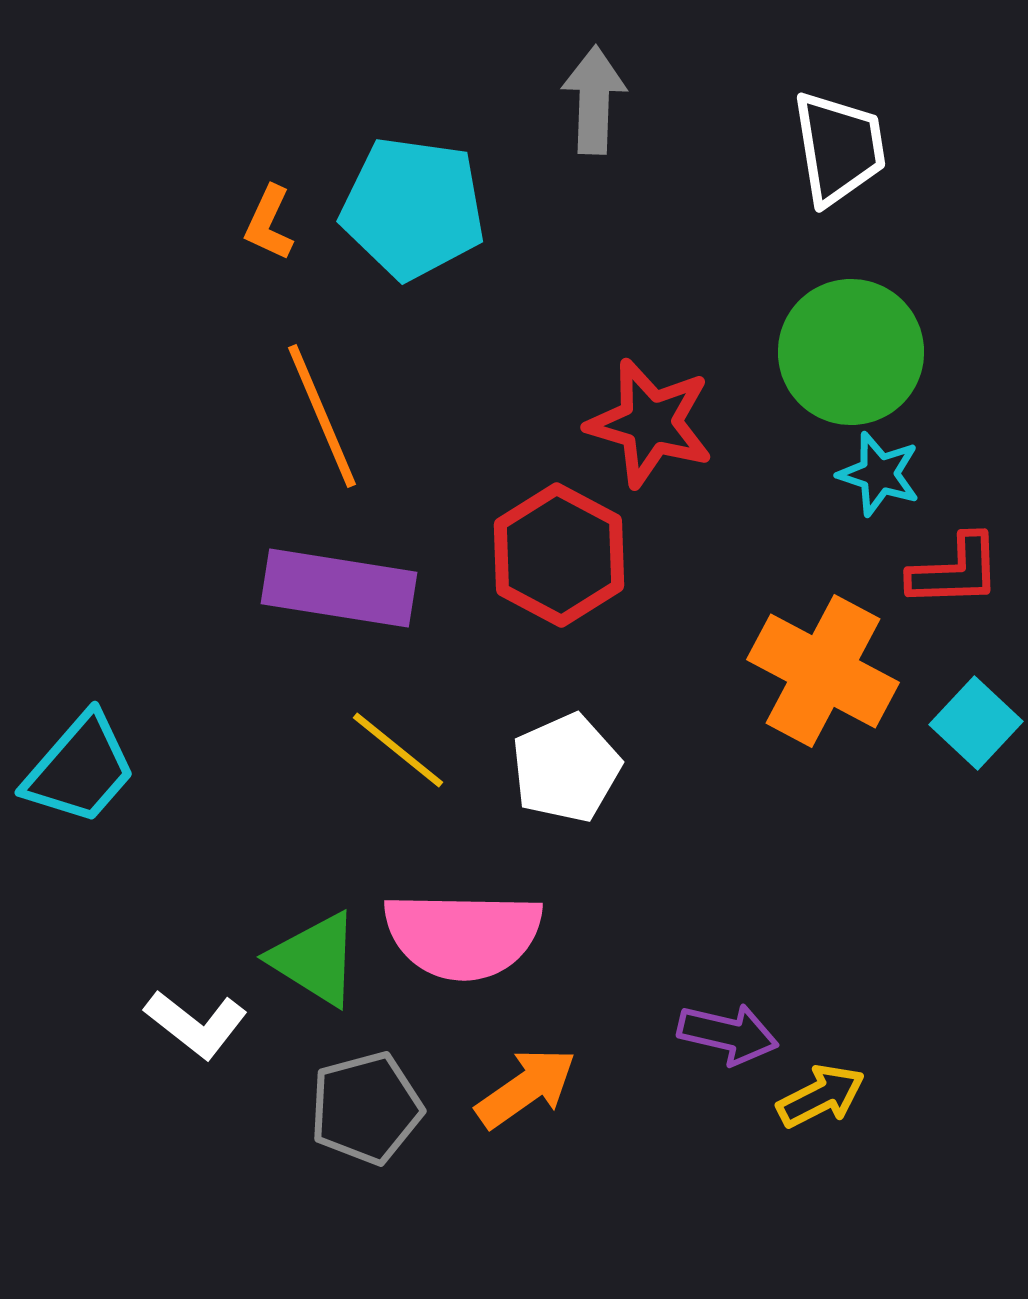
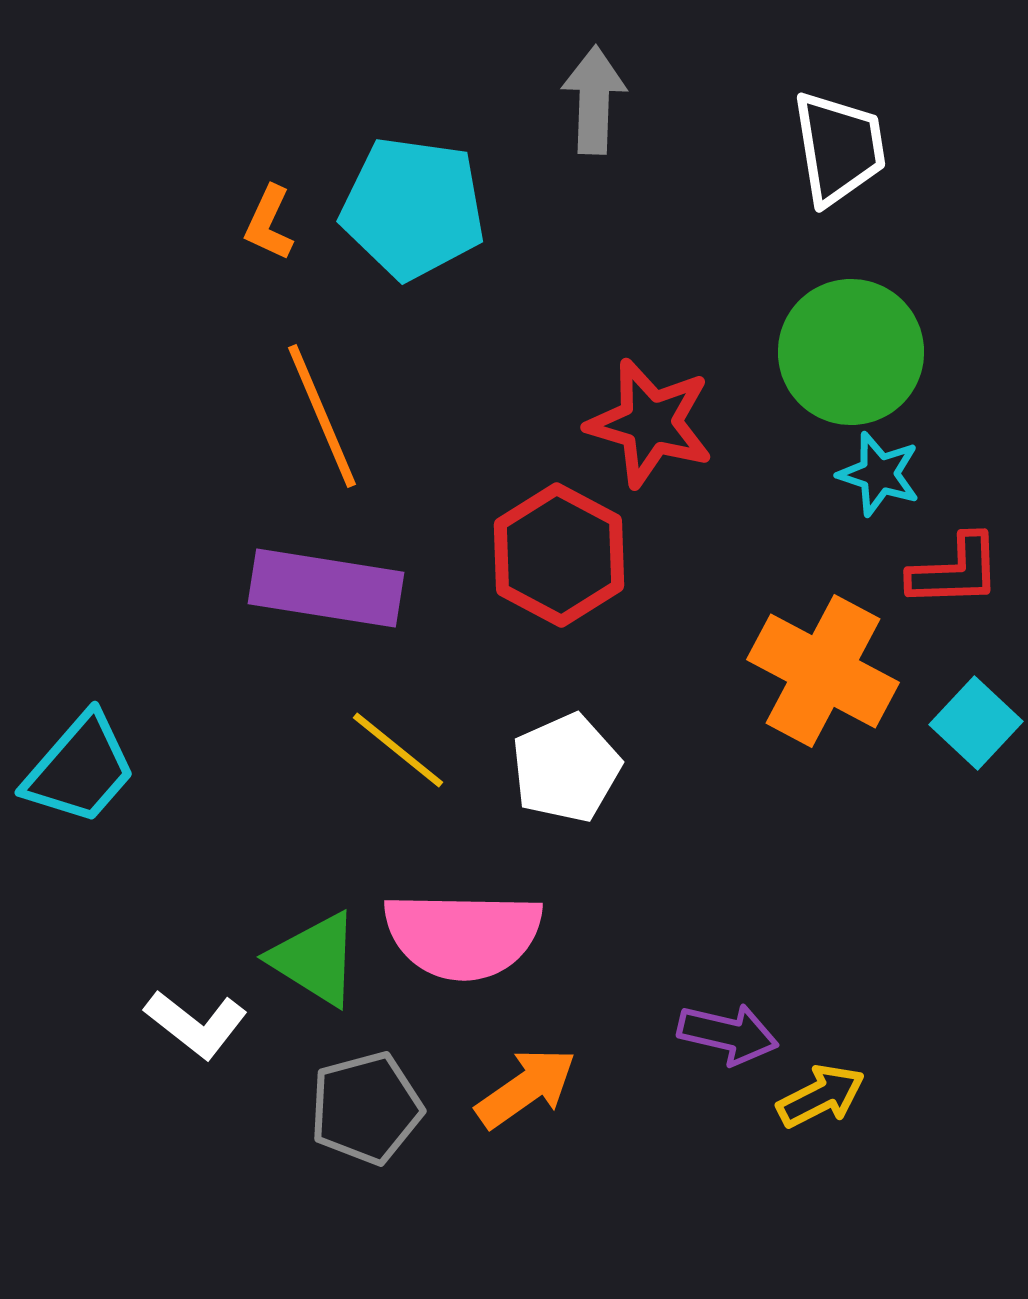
purple rectangle: moved 13 px left
